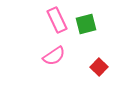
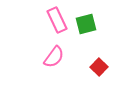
pink semicircle: moved 1 px down; rotated 20 degrees counterclockwise
